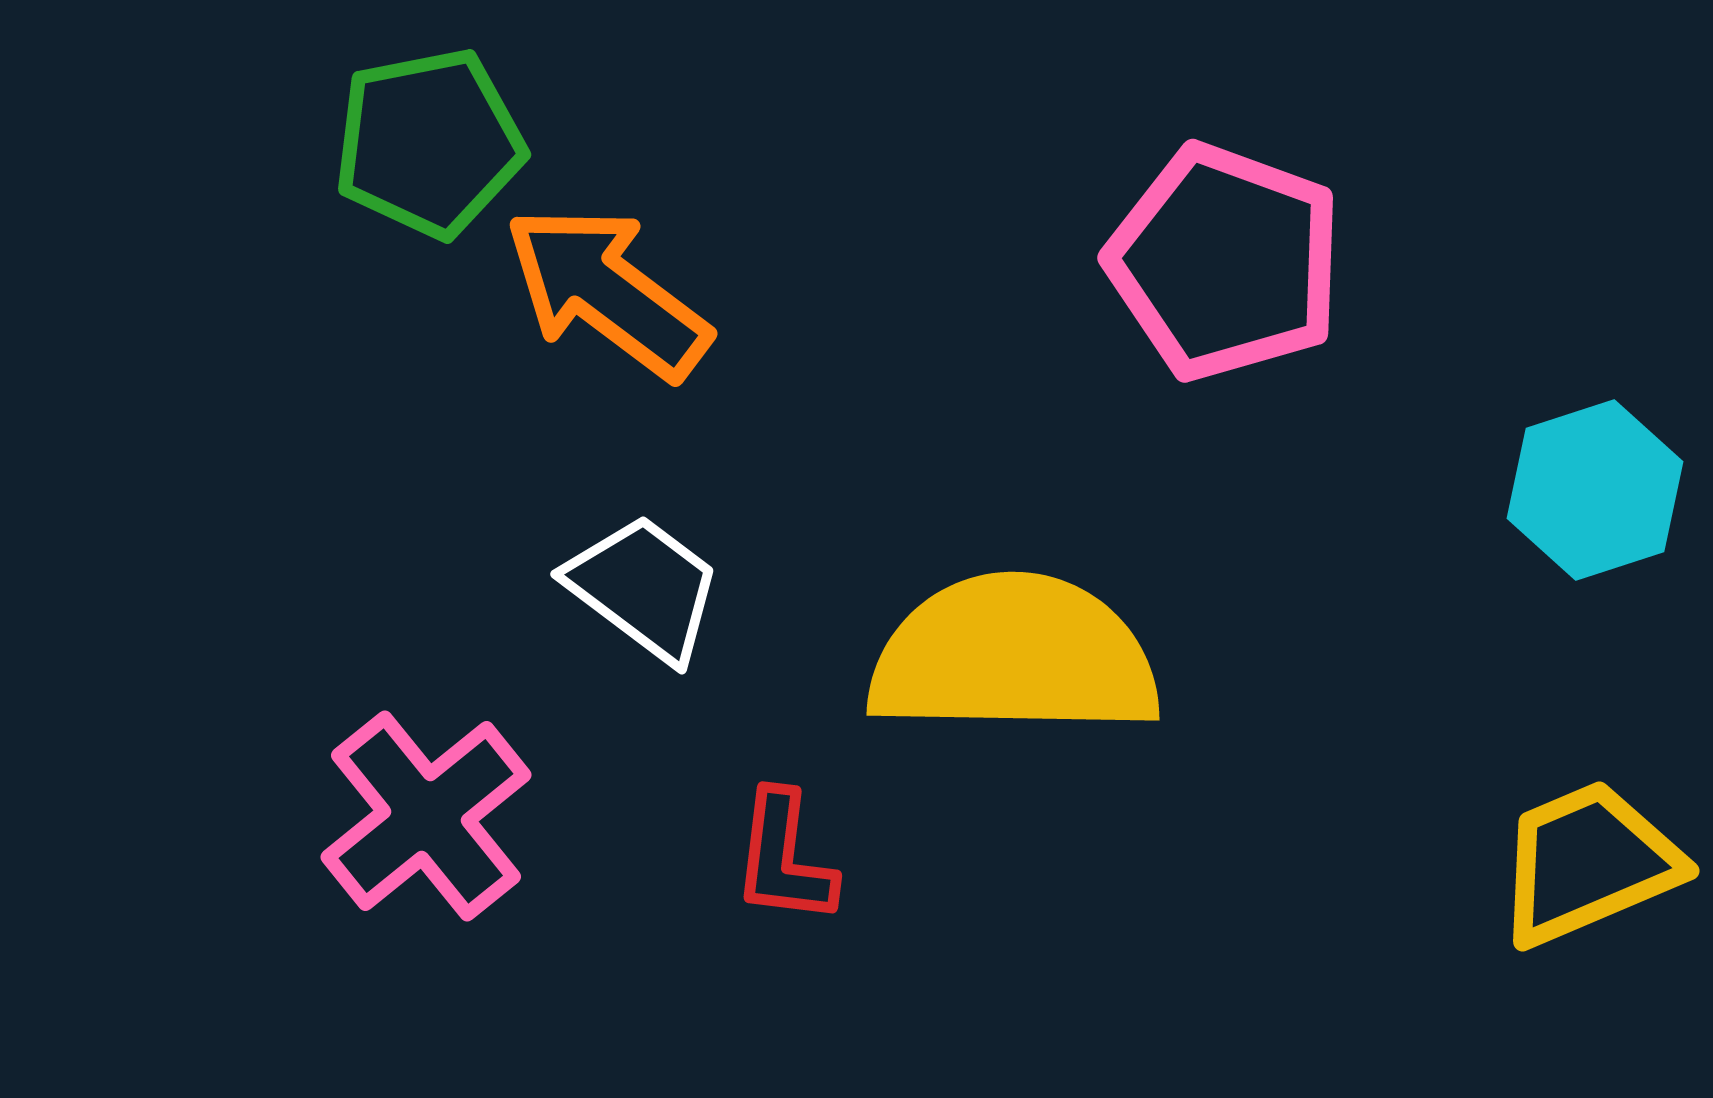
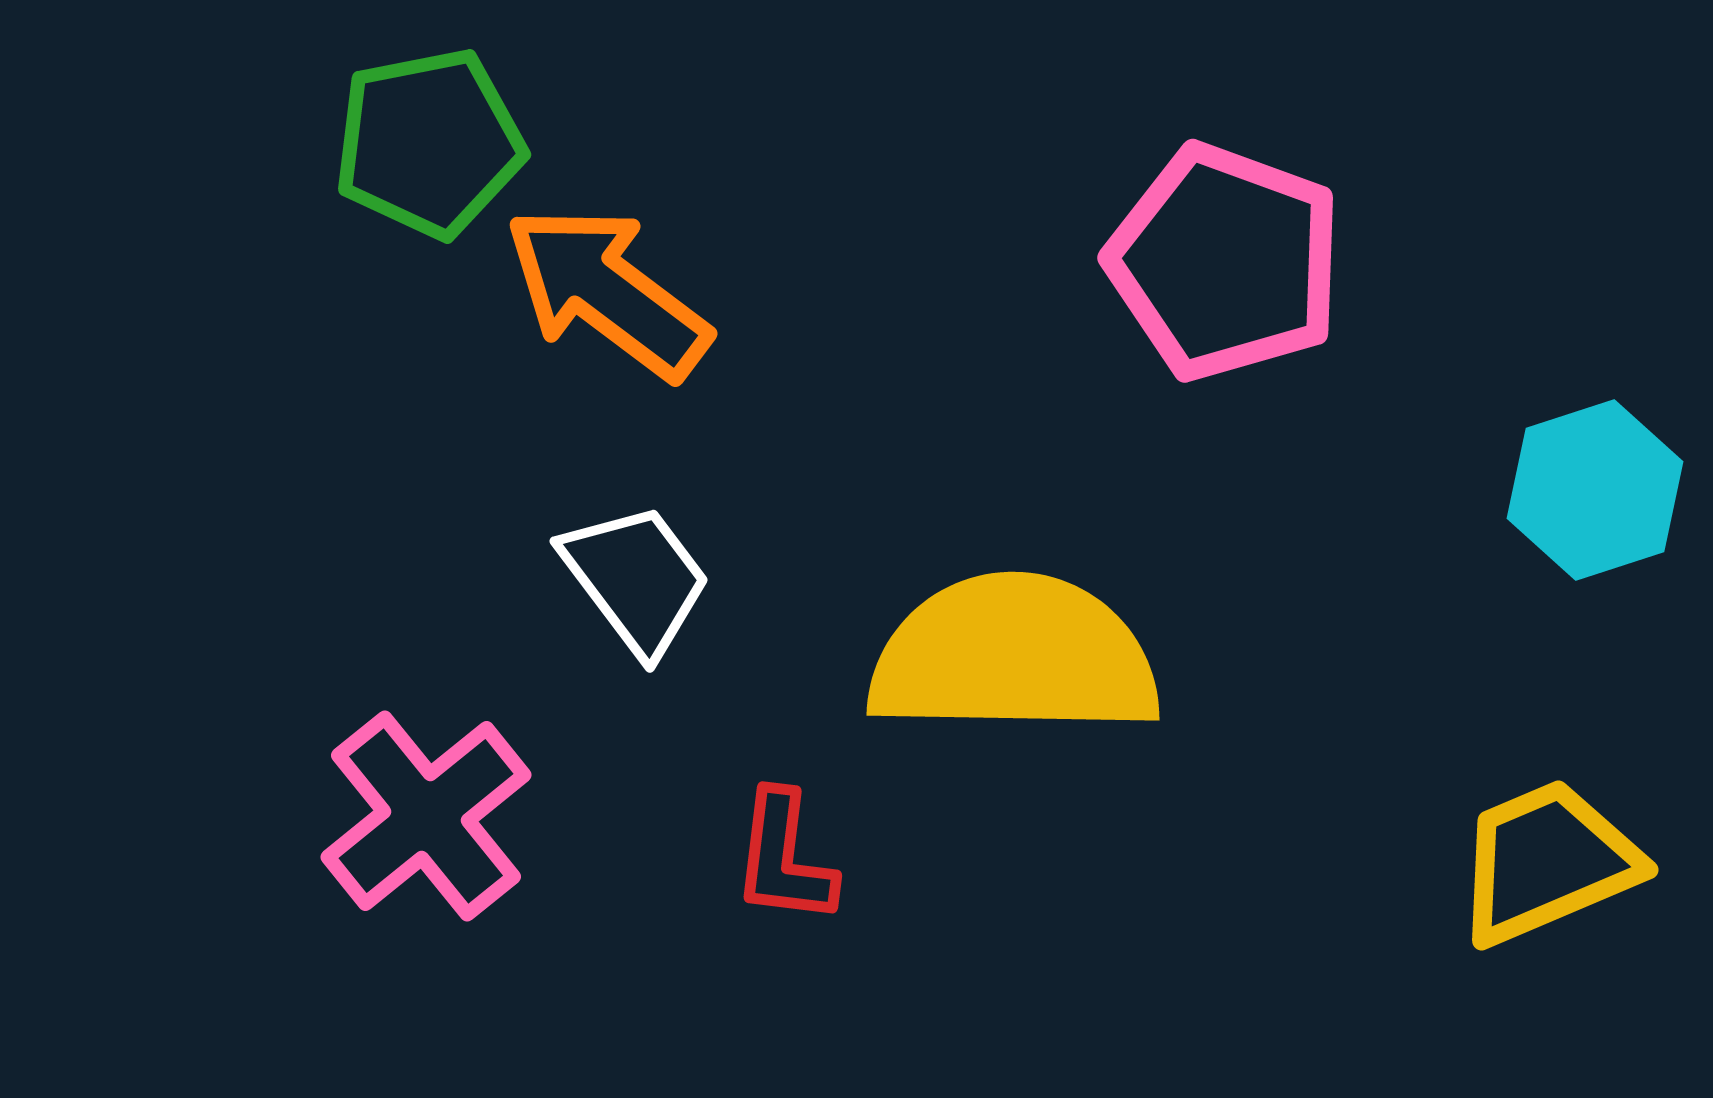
white trapezoid: moved 8 px left, 9 px up; rotated 16 degrees clockwise
yellow trapezoid: moved 41 px left, 1 px up
